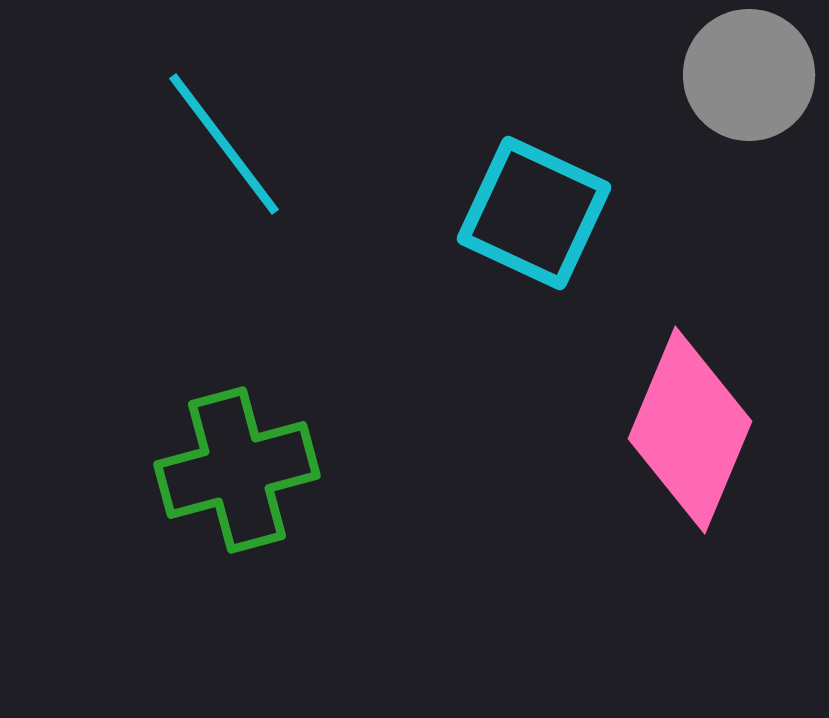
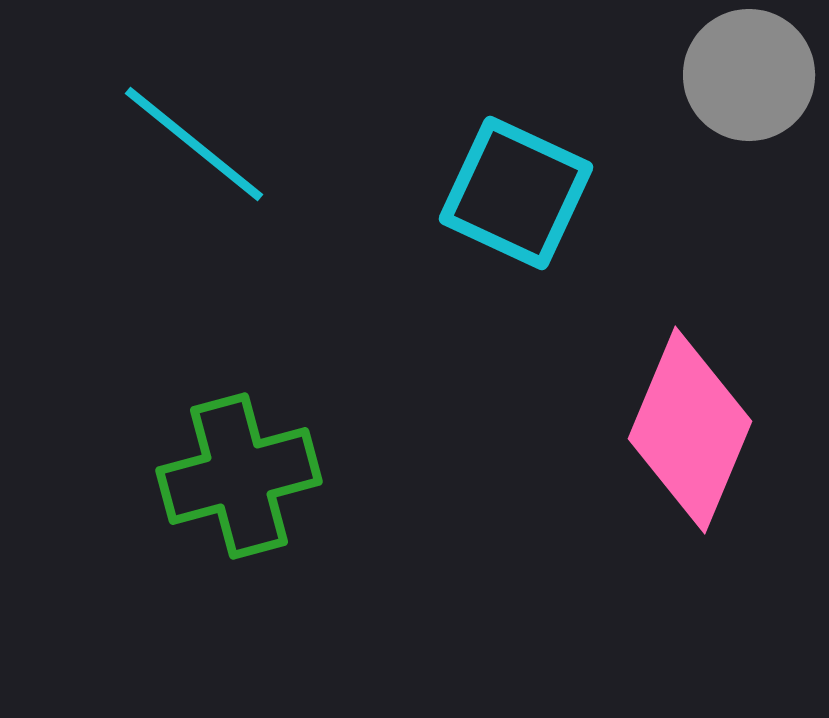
cyan line: moved 30 px left; rotated 14 degrees counterclockwise
cyan square: moved 18 px left, 20 px up
green cross: moved 2 px right, 6 px down
